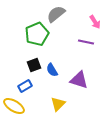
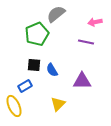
pink arrow: rotated 112 degrees clockwise
black square: rotated 24 degrees clockwise
purple triangle: moved 3 px right, 1 px down; rotated 18 degrees counterclockwise
yellow ellipse: rotated 35 degrees clockwise
